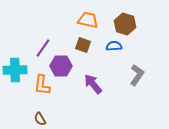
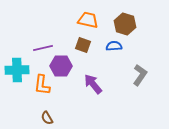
purple line: rotated 42 degrees clockwise
cyan cross: moved 2 px right
gray L-shape: moved 3 px right
brown semicircle: moved 7 px right, 1 px up
